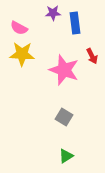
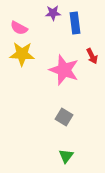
green triangle: rotated 21 degrees counterclockwise
